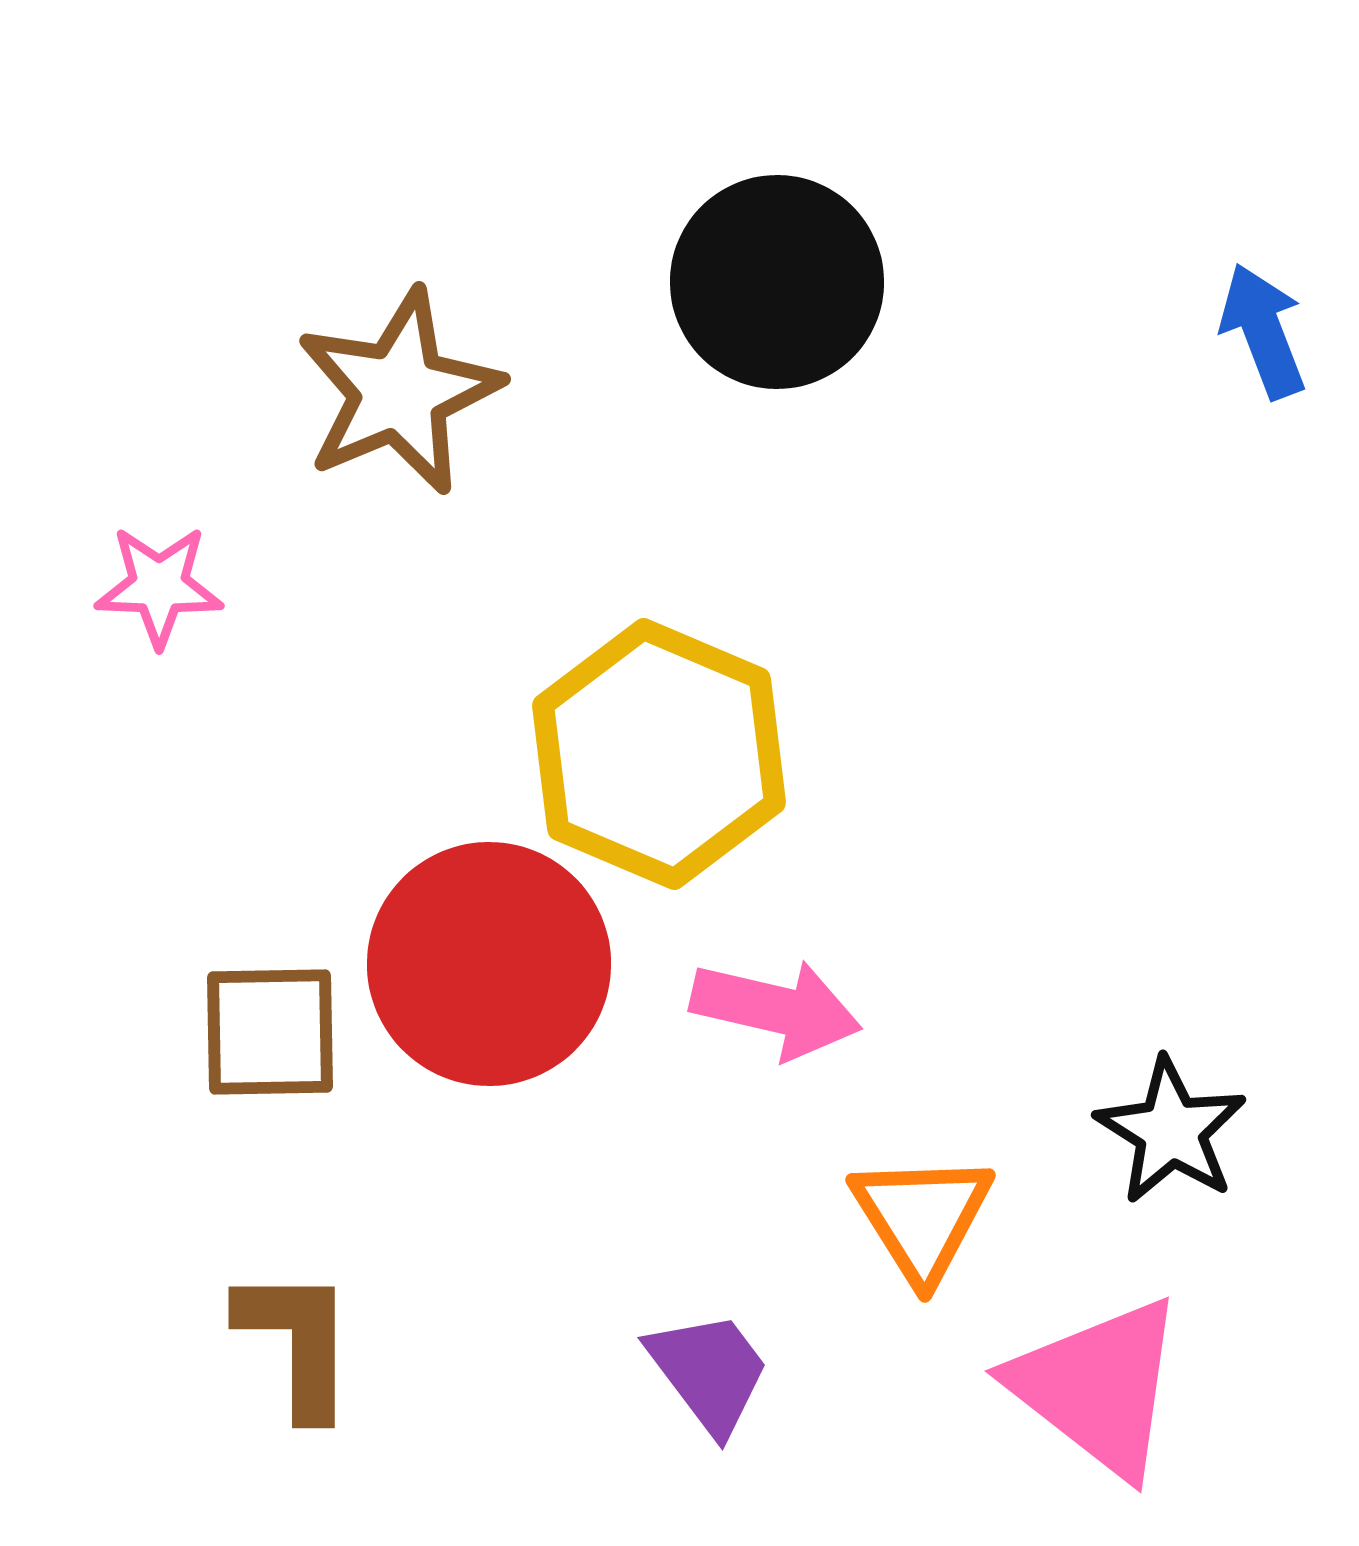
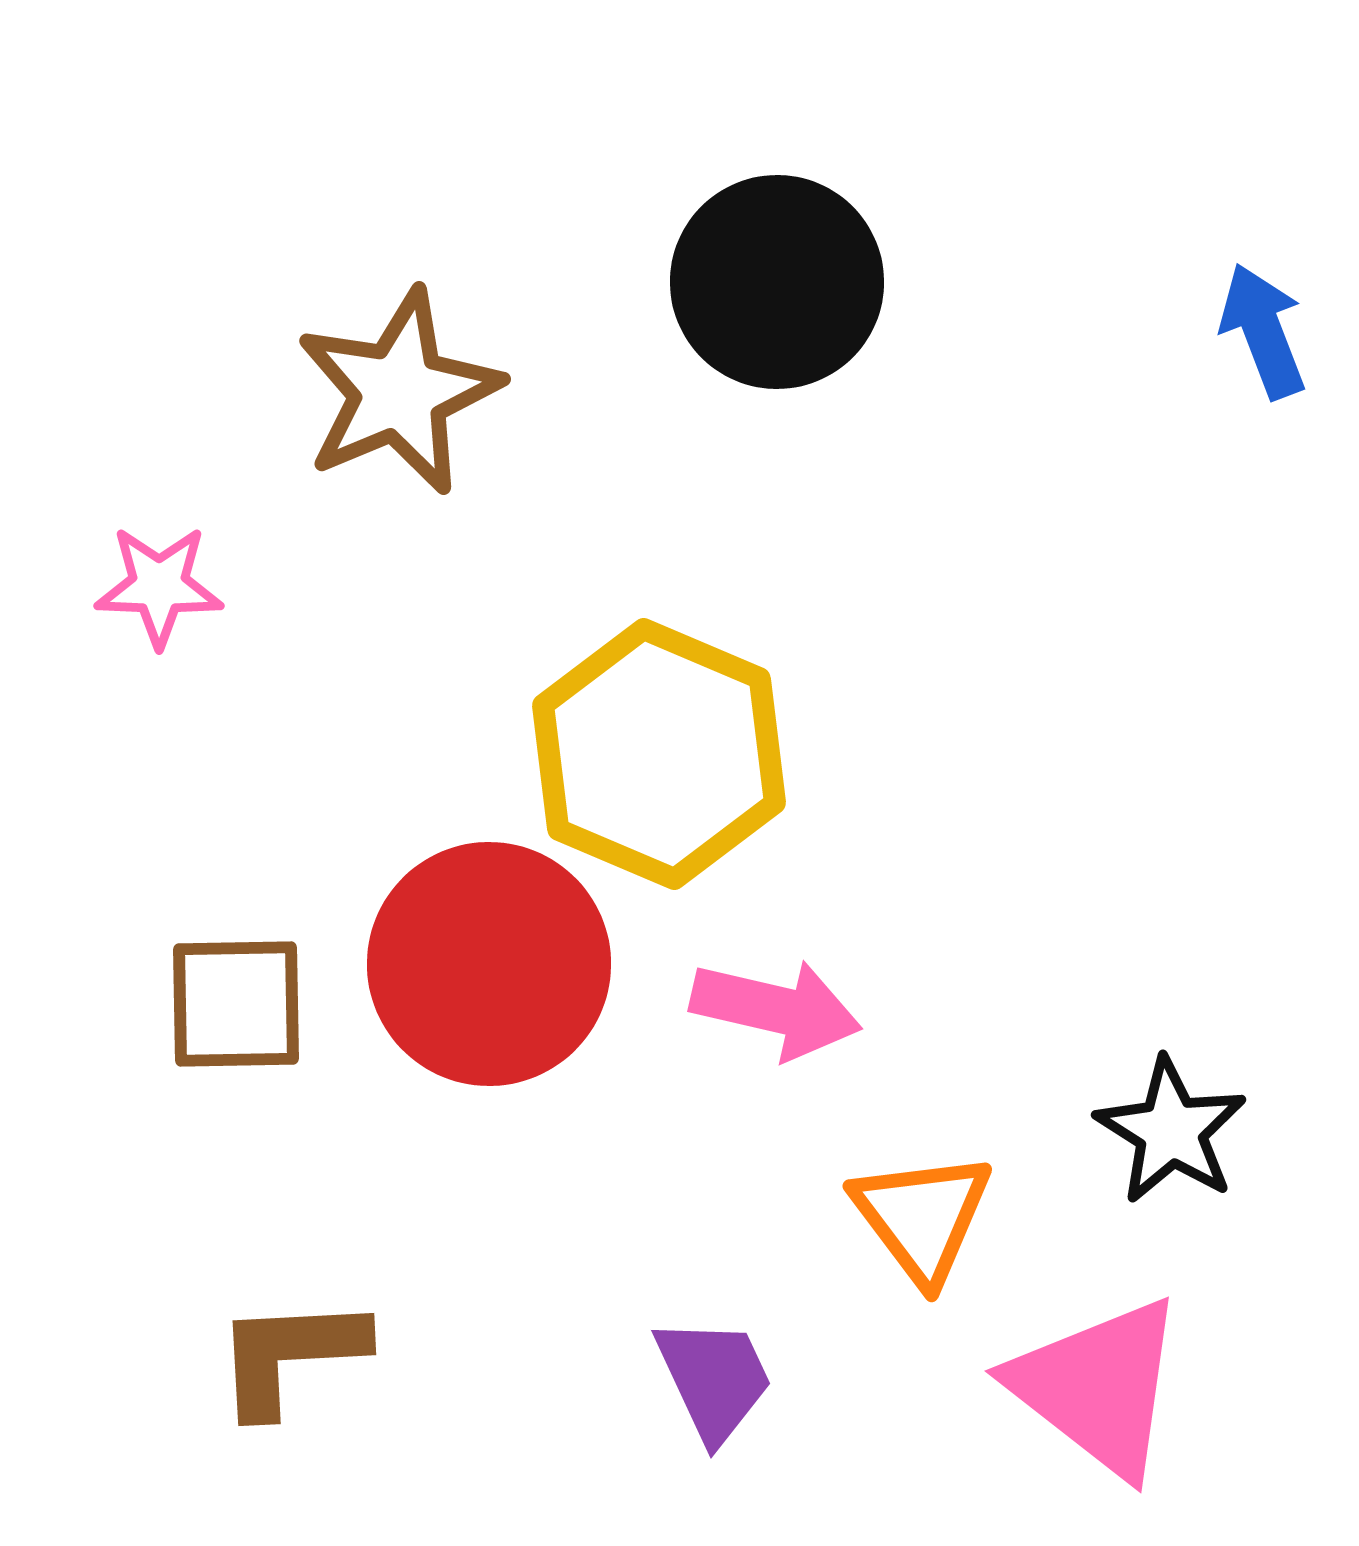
brown square: moved 34 px left, 28 px up
orange triangle: rotated 5 degrees counterclockwise
brown L-shape: moved 7 px left, 13 px down; rotated 93 degrees counterclockwise
purple trapezoid: moved 5 px right, 7 px down; rotated 12 degrees clockwise
